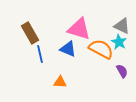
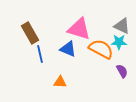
cyan star: rotated 28 degrees counterclockwise
